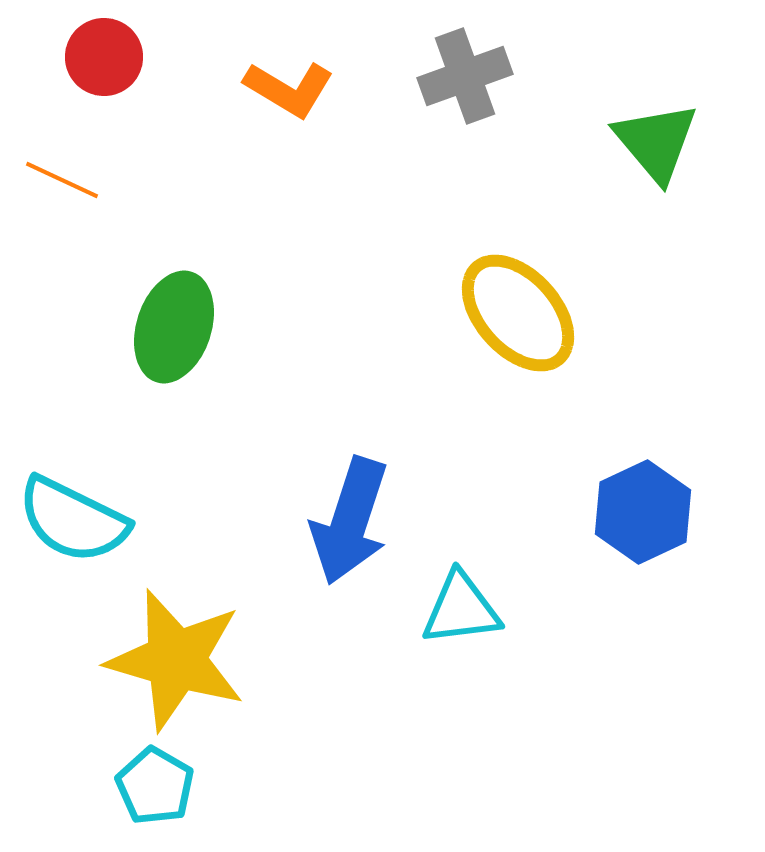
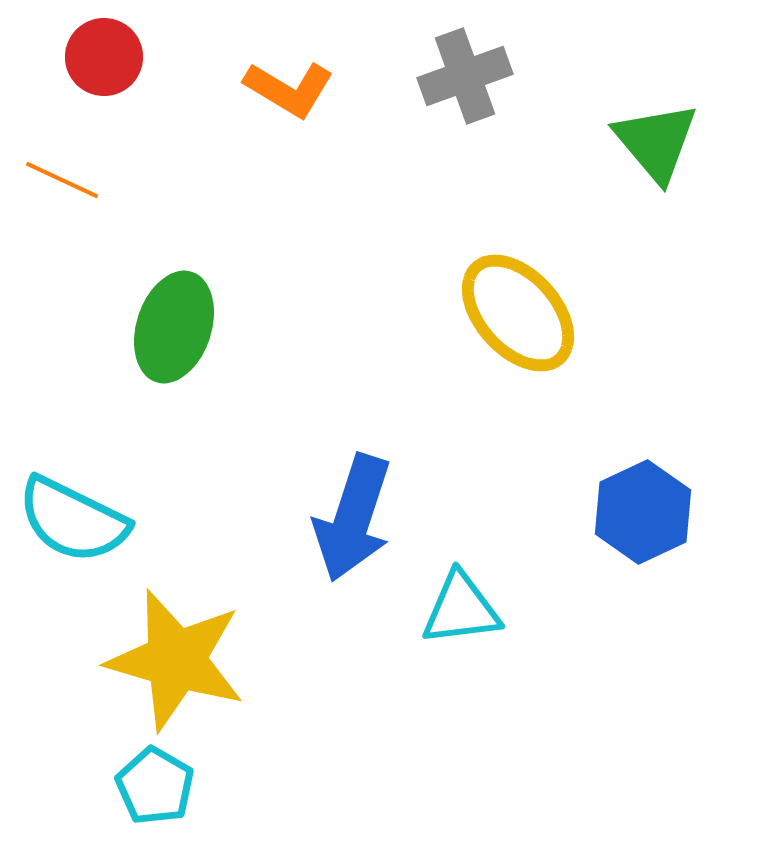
blue arrow: moved 3 px right, 3 px up
